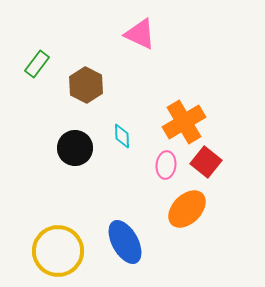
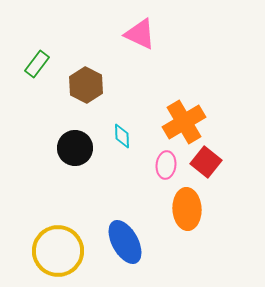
orange ellipse: rotated 48 degrees counterclockwise
